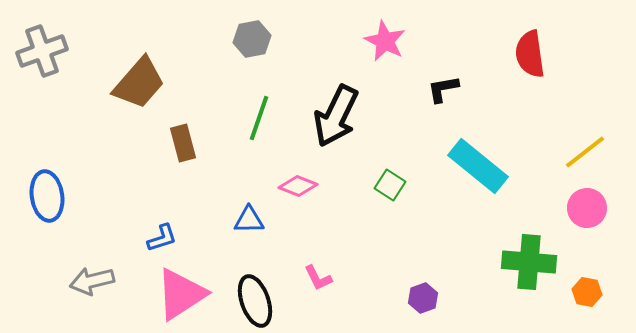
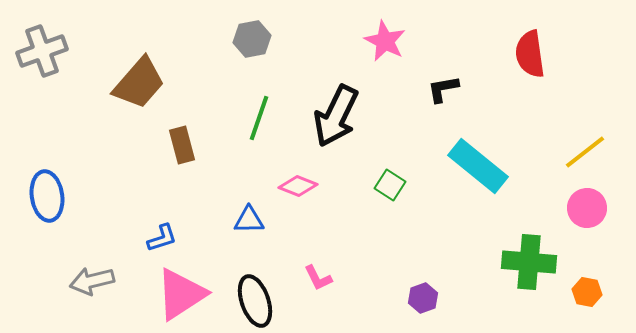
brown rectangle: moved 1 px left, 2 px down
